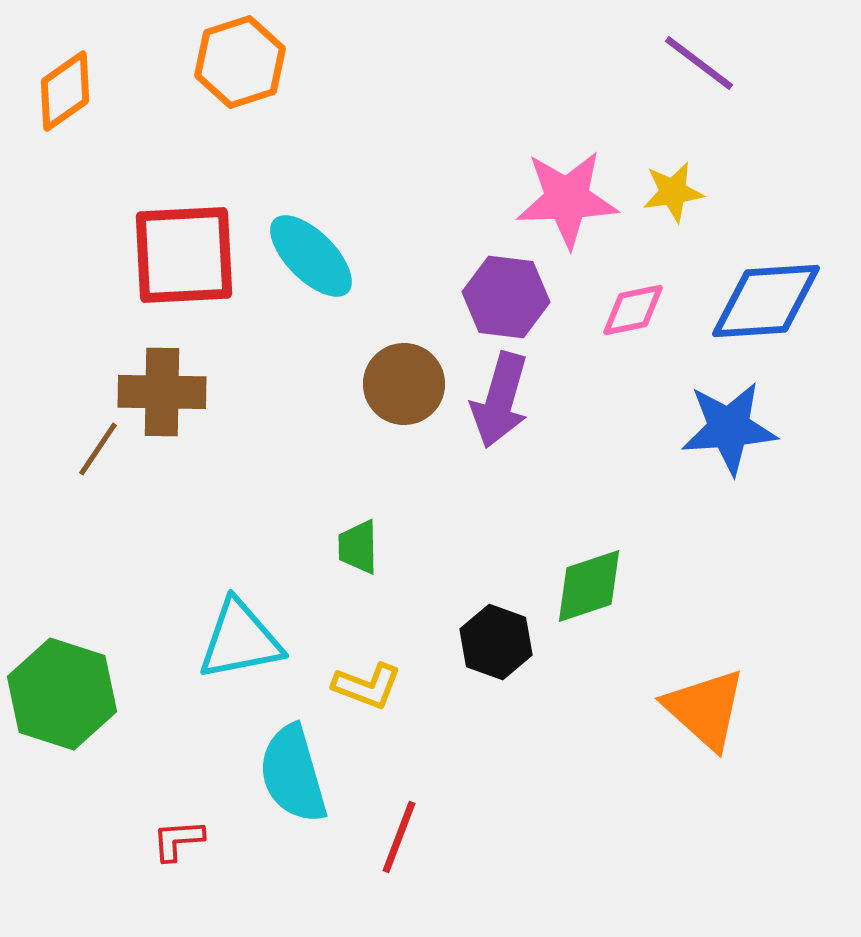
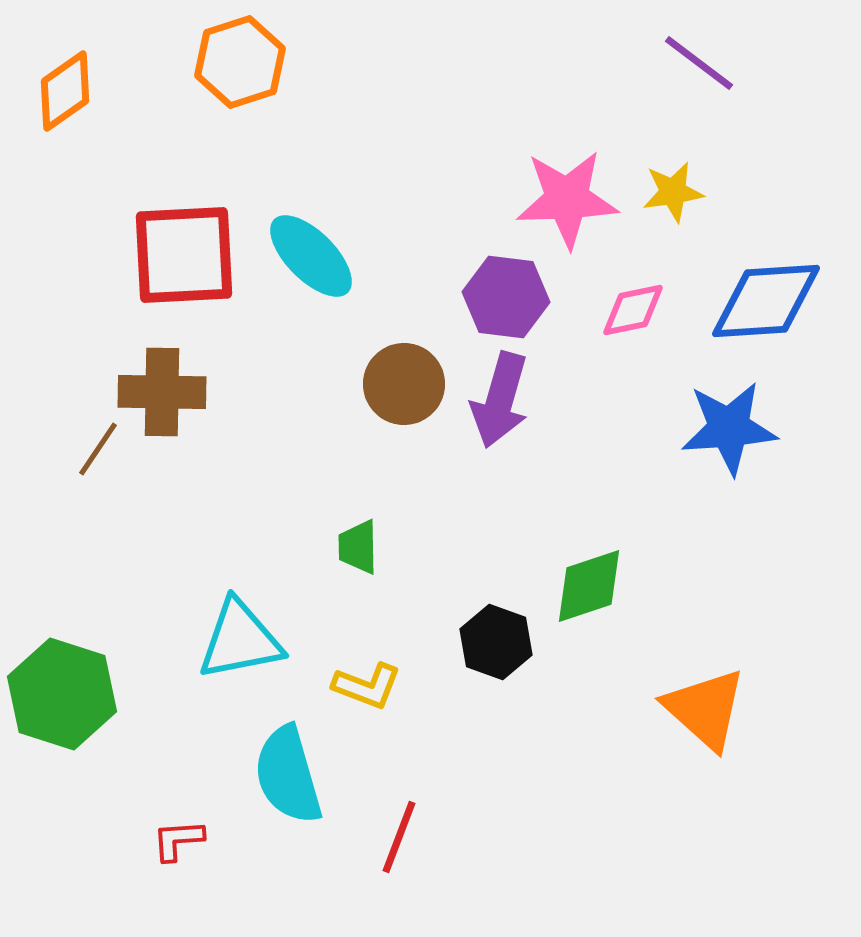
cyan semicircle: moved 5 px left, 1 px down
